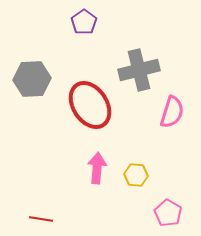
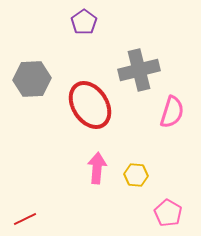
red line: moved 16 px left; rotated 35 degrees counterclockwise
